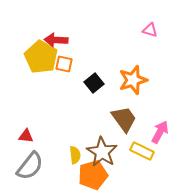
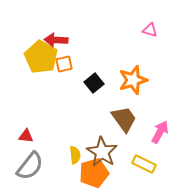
orange square: rotated 24 degrees counterclockwise
yellow rectangle: moved 2 px right, 13 px down
orange pentagon: moved 1 px right, 2 px up
